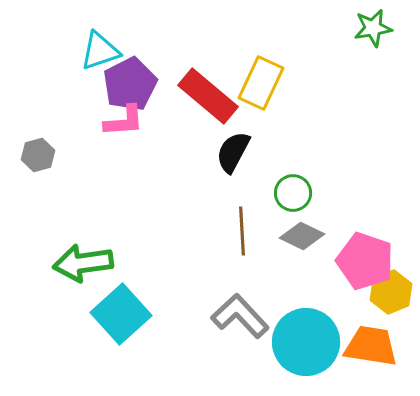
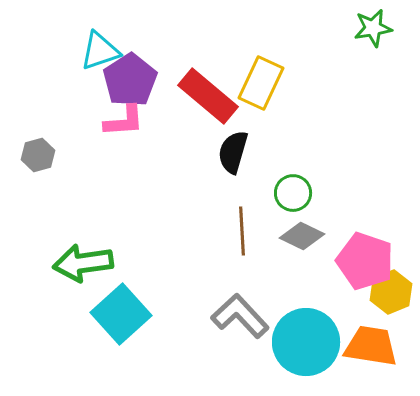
purple pentagon: moved 4 px up; rotated 6 degrees counterclockwise
black semicircle: rotated 12 degrees counterclockwise
